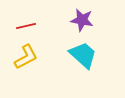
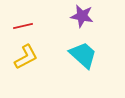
purple star: moved 4 px up
red line: moved 3 px left
